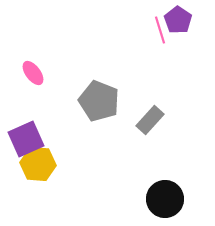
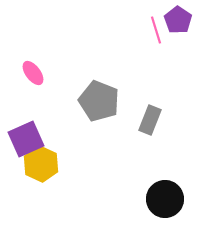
pink line: moved 4 px left
gray rectangle: rotated 20 degrees counterclockwise
yellow hexagon: moved 3 px right; rotated 20 degrees clockwise
